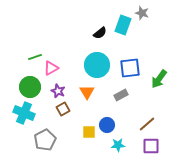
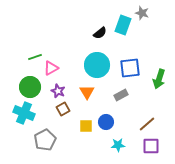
green arrow: rotated 18 degrees counterclockwise
blue circle: moved 1 px left, 3 px up
yellow square: moved 3 px left, 6 px up
